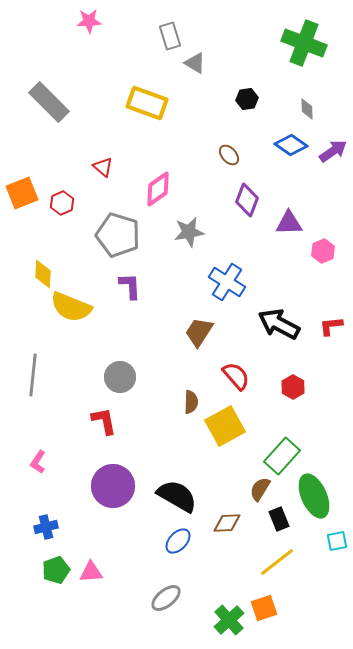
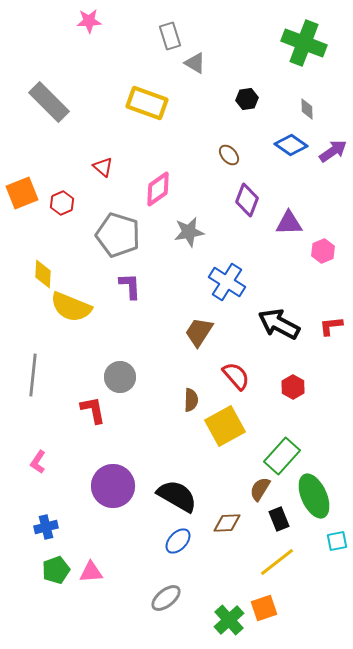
brown semicircle at (191, 402): moved 2 px up
red L-shape at (104, 421): moved 11 px left, 11 px up
